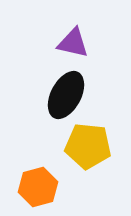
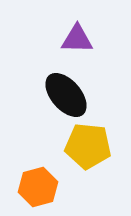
purple triangle: moved 4 px right, 4 px up; rotated 12 degrees counterclockwise
black ellipse: rotated 69 degrees counterclockwise
